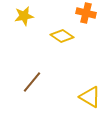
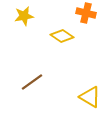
brown line: rotated 15 degrees clockwise
